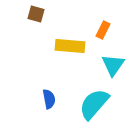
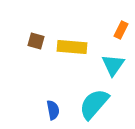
brown square: moved 27 px down
orange rectangle: moved 18 px right
yellow rectangle: moved 2 px right, 1 px down
blue semicircle: moved 4 px right, 11 px down
